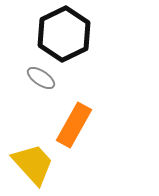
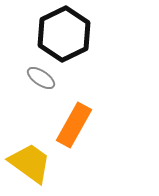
yellow trapezoid: moved 3 px left, 1 px up; rotated 12 degrees counterclockwise
